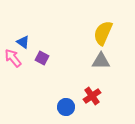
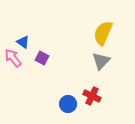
gray triangle: rotated 48 degrees counterclockwise
red cross: rotated 30 degrees counterclockwise
blue circle: moved 2 px right, 3 px up
